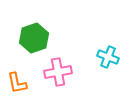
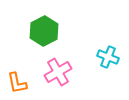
green hexagon: moved 10 px right, 7 px up; rotated 8 degrees counterclockwise
pink cross: rotated 20 degrees counterclockwise
